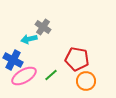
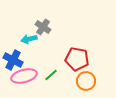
pink ellipse: rotated 15 degrees clockwise
